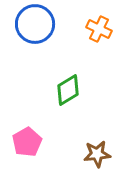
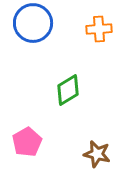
blue circle: moved 2 px left, 1 px up
orange cross: rotated 30 degrees counterclockwise
brown star: rotated 20 degrees clockwise
